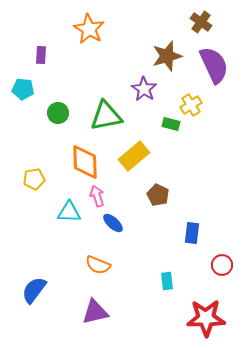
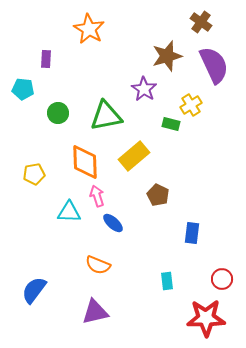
purple rectangle: moved 5 px right, 4 px down
yellow pentagon: moved 5 px up
red circle: moved 14 px down
